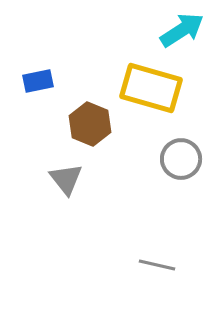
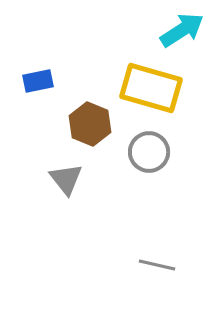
gray circle: moved 32 px left, 7 px up
